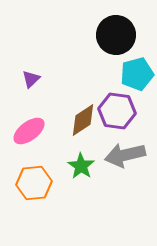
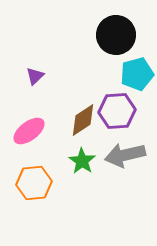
purple triangle: moved 4 px right, 3 px up
purple hexagon: rotated 12 degrees counterclockwise
green star: moved 1 px right, 5 px up
